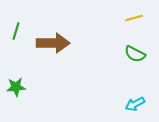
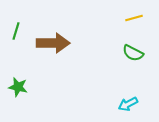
green semicircle: moved 2 px left, 1 px up
green star: moved 2 px right; rotated 18 degrees clockwise
cyan arrow: moved 7 px left
